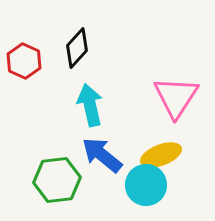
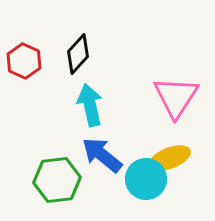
black diamond: moved 1 px right, 6 px down
yellow ellipse: moved 9 px right, 3 px down
cyan circle: moved 6 px up
